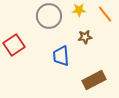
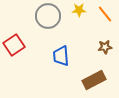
gray circle: moved 1 px left
brown star: moved 20 px right, 10 px down
